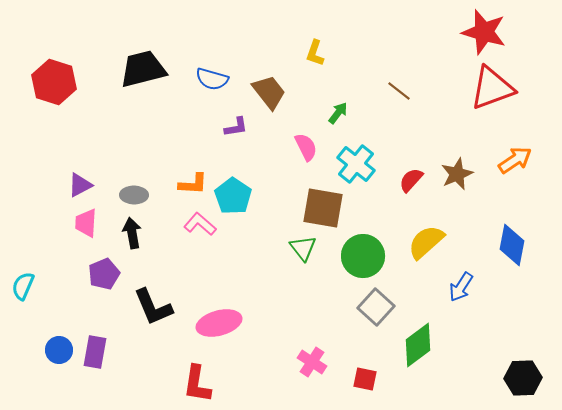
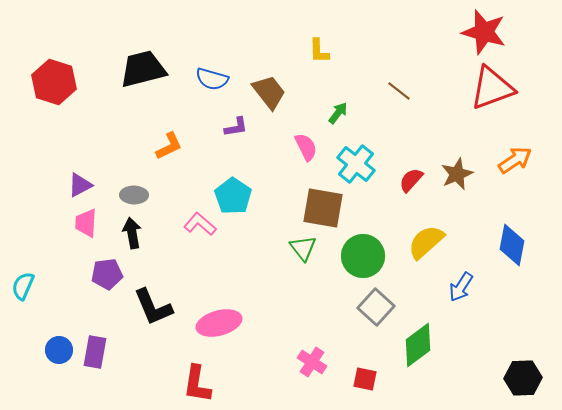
yellow L-shape: moved 4 px right, 2 px up; rotated 20 degrees counterclockwise
orange L-shape: moved 24 px left, 38 px up; rotated 28 degrees counterclockwise
purple pentagon: moved 3 px right; rotated 16 degrees clockwise
